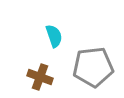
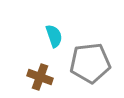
gray pentagon: moved 3 px left, 4 px up
